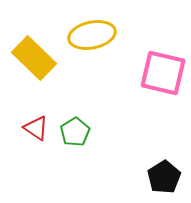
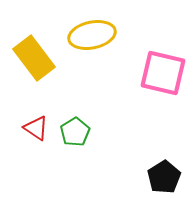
yellow rectangle: rotated 9 degrees clockwise
